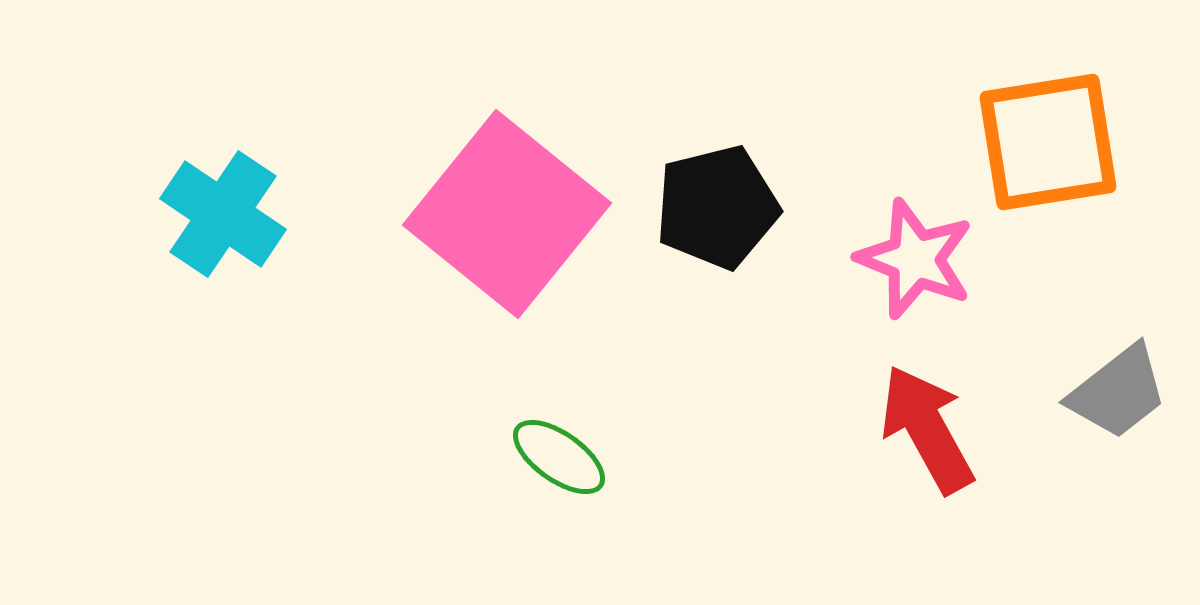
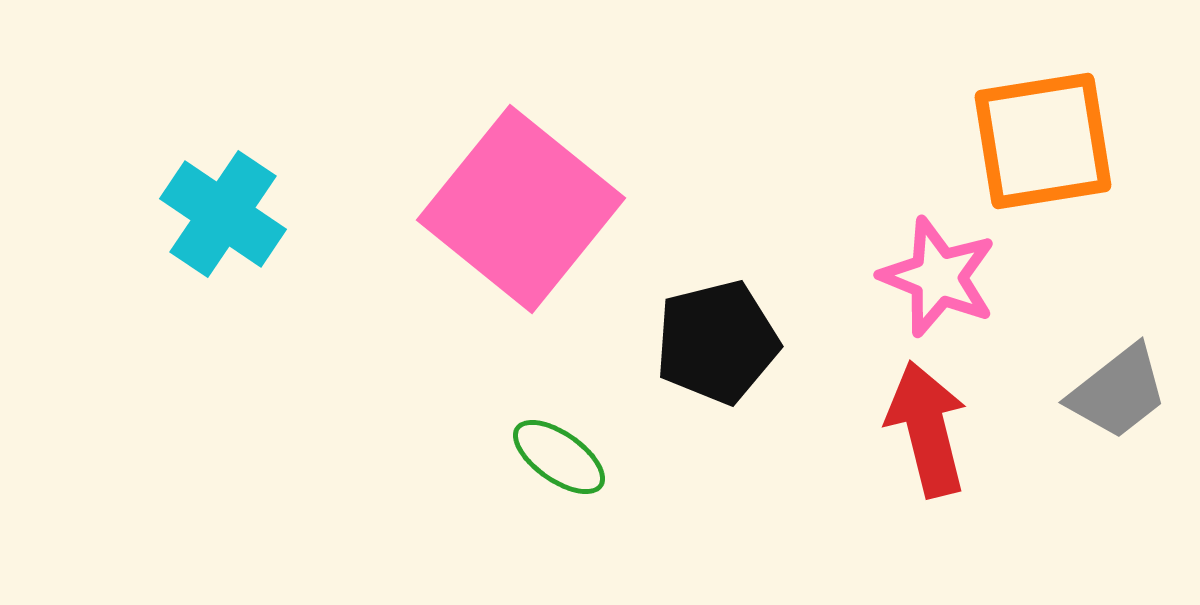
orange square: moved 5 px left, 1 px up
black pentagon: moved 135 px down
pink square: moved 14 px right, 5 px up
pink star: moved 23 px right, 18 px down
red arrow: rotated 15 degrees clockwise
